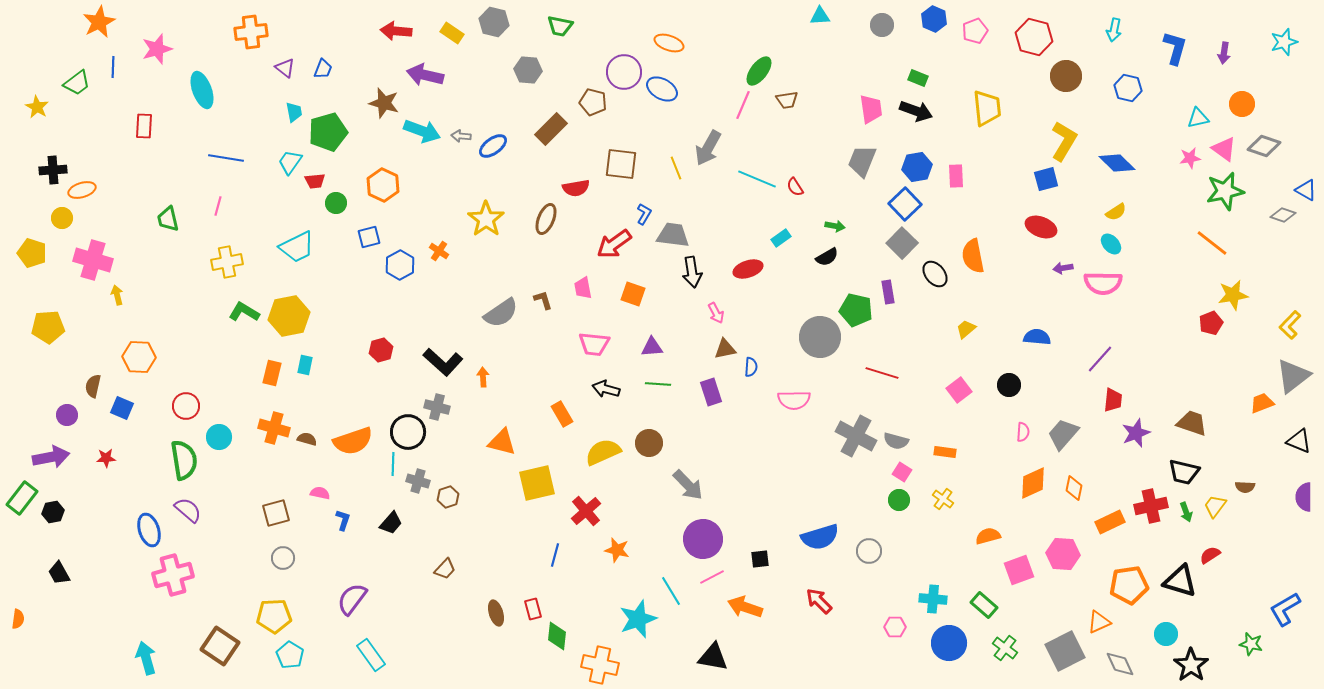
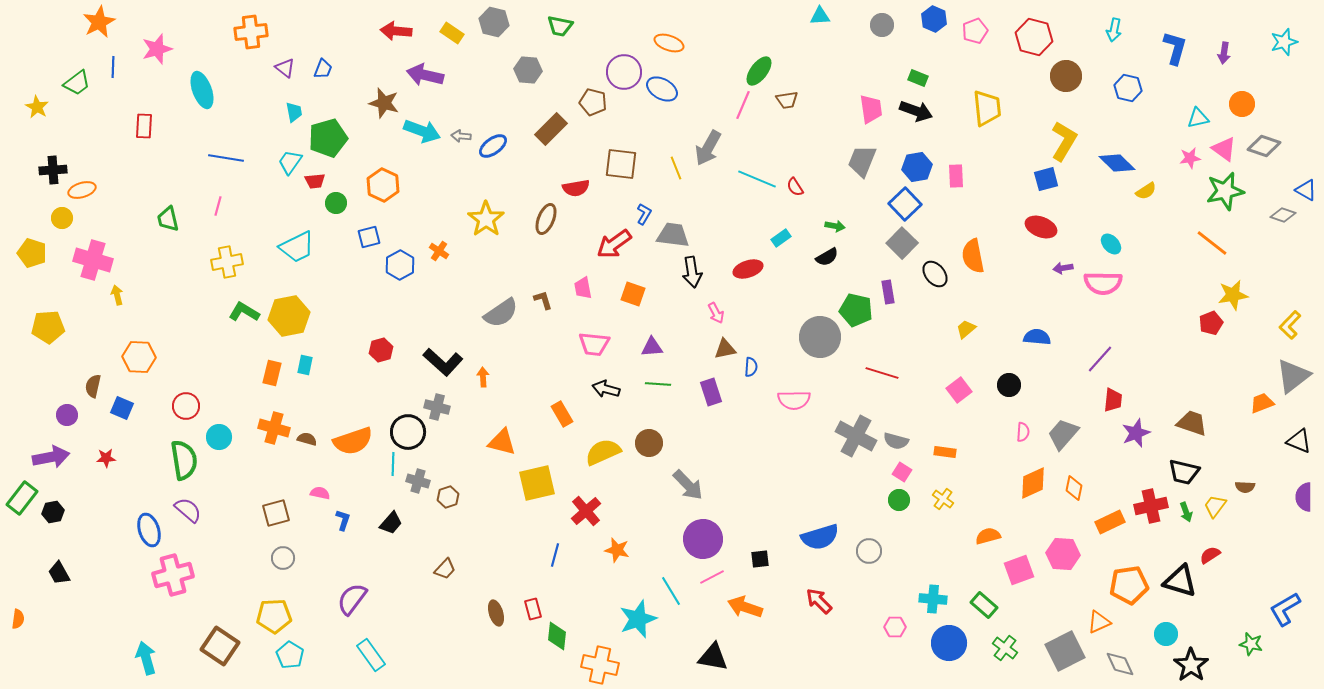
green pentagon at (328, 132): moved 6 px down
yellow semicircle at (1116, 212): moved 30 px right, 21 px up
